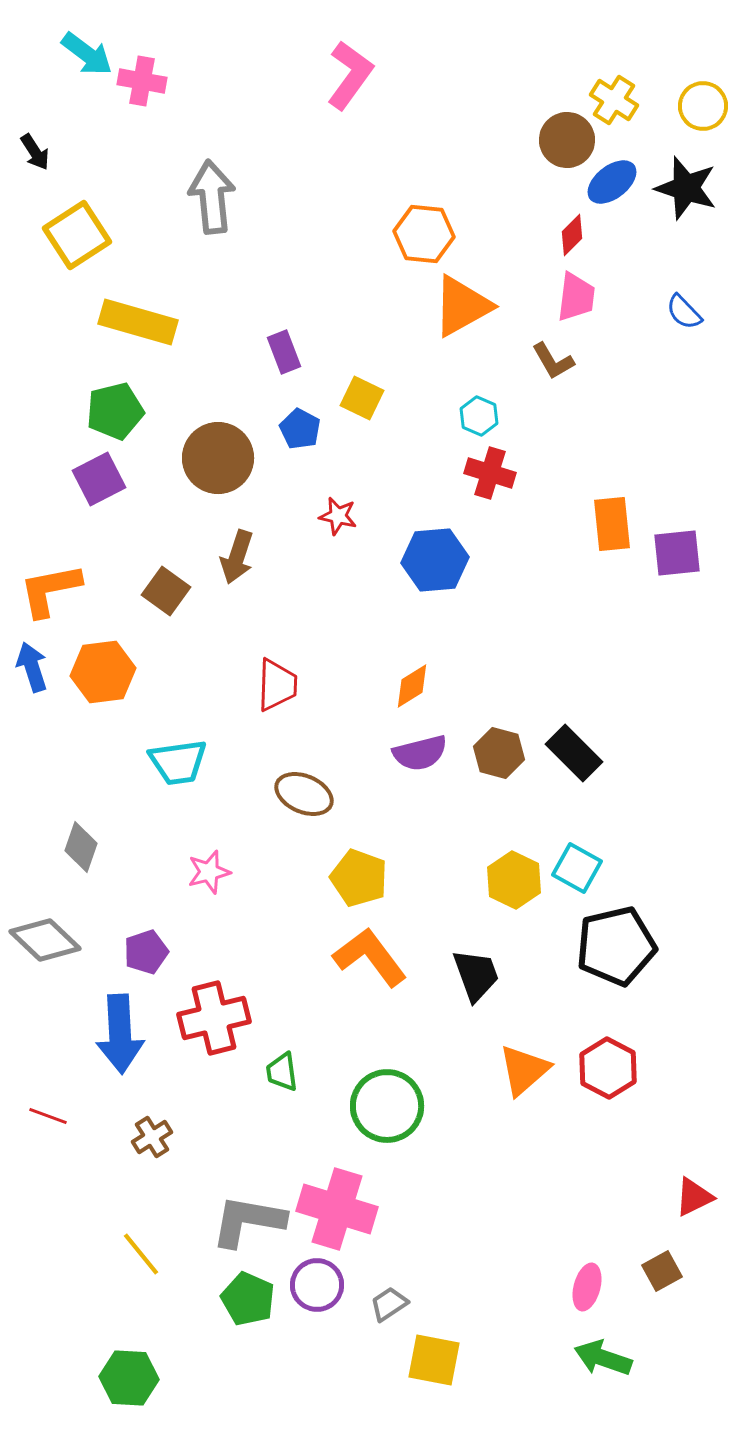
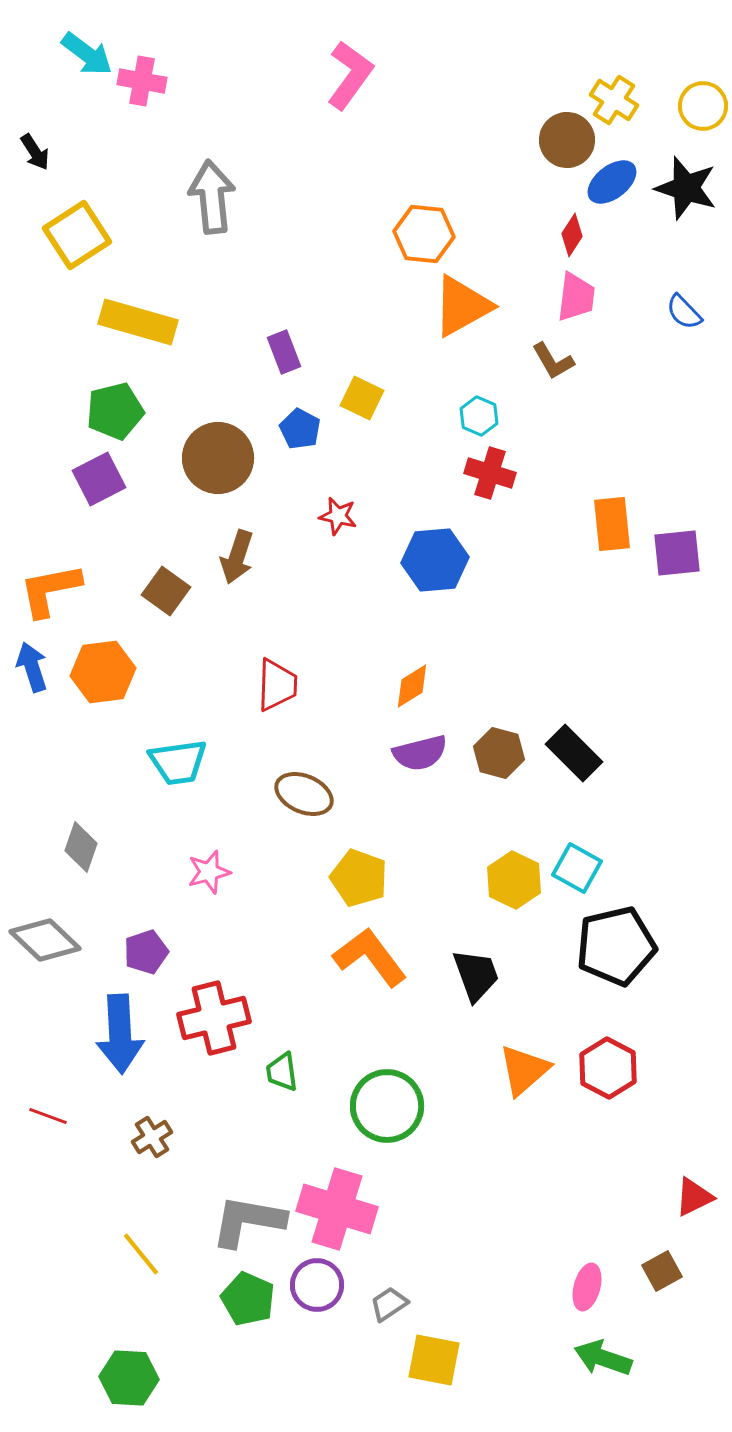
red diamond at (572, 235): rotated 12 degrees counterclockwise
